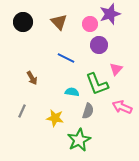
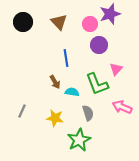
blue line: rotated 54 degrees clockwise
brown arrow: moved 23 px right, 4 px down
gray semicircle: moved 2 px down; rotated 35 degrees counterclockwise
